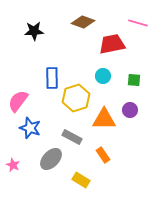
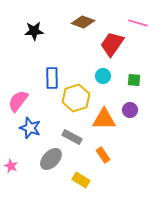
red trapezoid: rotated 44 degrees counterclockwise
pink star: moved 2 px left, 1 px down
